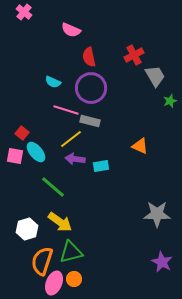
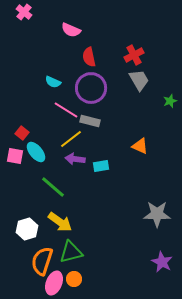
gray trapezoid: moved 16 px left, 4 px down
pink line: rotated 15 degrees clockwise
